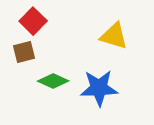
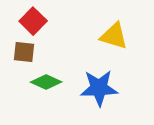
brown square: rotated 20 degrees clockwise
green diamond: moved 7 px left, 1 px down
